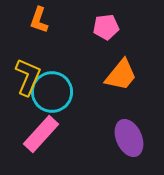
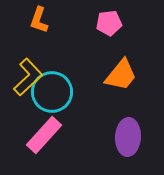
pink pentagon: moved 3 px right, 4 px up
yellow L-shape: rotated 24 degrees clockwise
pink rectangle: moved 3 px right, 1 px down
purple ellipse: moved 1 px left, 1 px up; rotated 27 degrees clockwise
